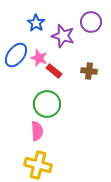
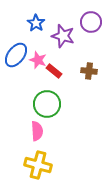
pink star: moved 1 px left, 2 px down
